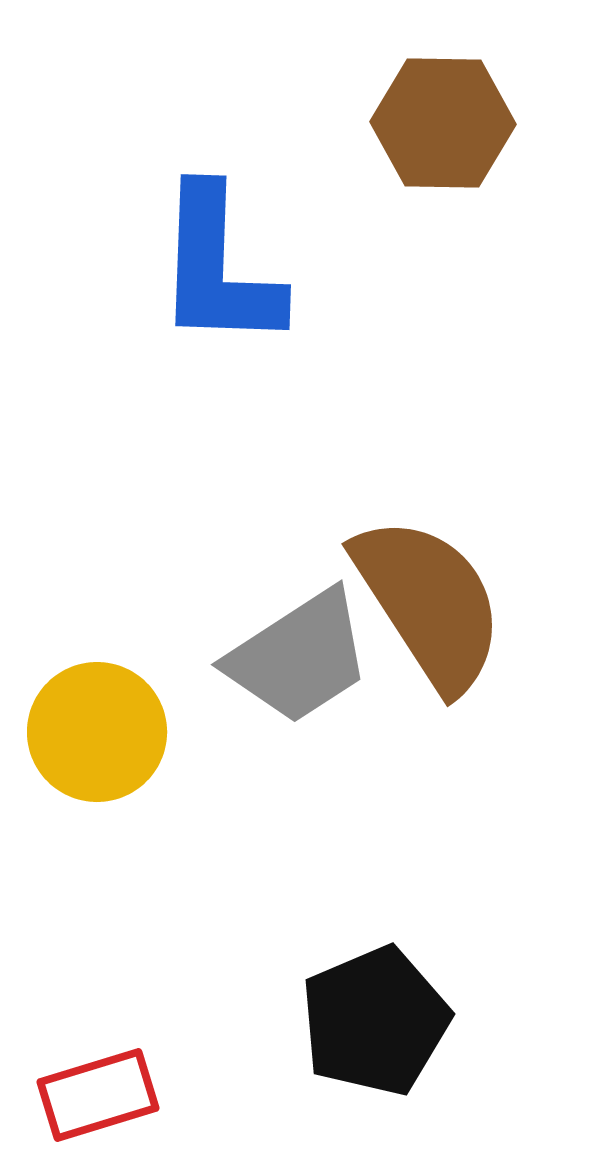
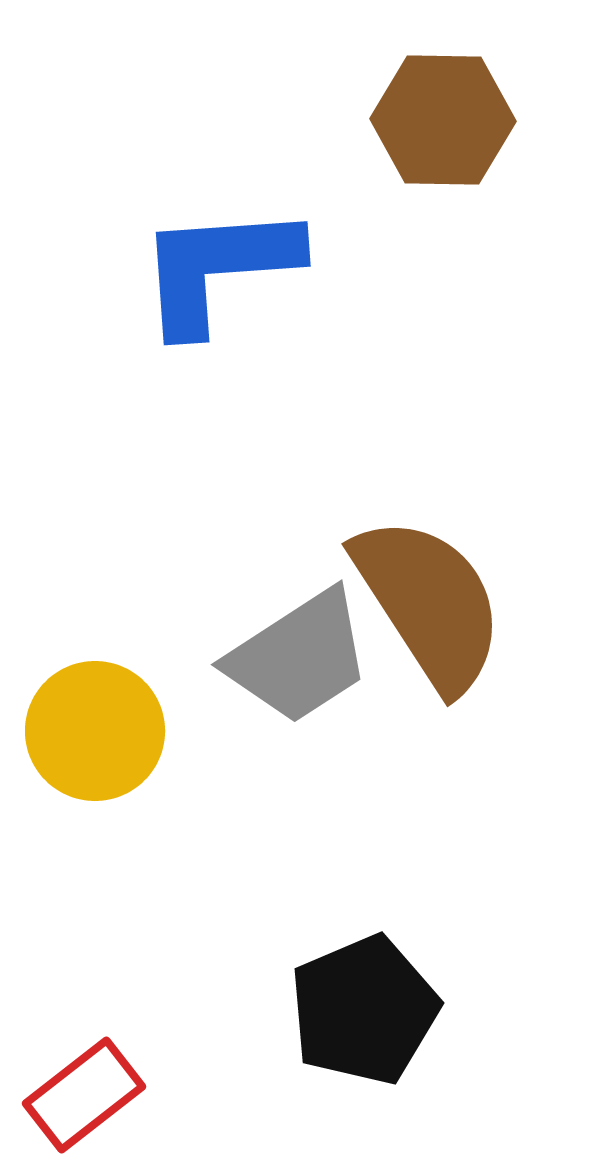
brown hexagon: moved 3 px up
blue L-shape: rotated 84 degrees clockwise
yellow circle: moved 2 px left, 1 px up
black pentagon: moved 11 px left, 11 px up
red rectangle: moved 14 px left; rotated 21 degrees counterclockwise
